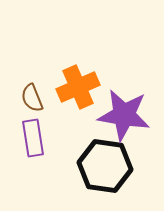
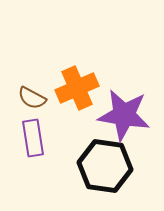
orange cross: moved 1 px left, 1 px down
brown semicircle: rotated 40 degrees counterclockwise
